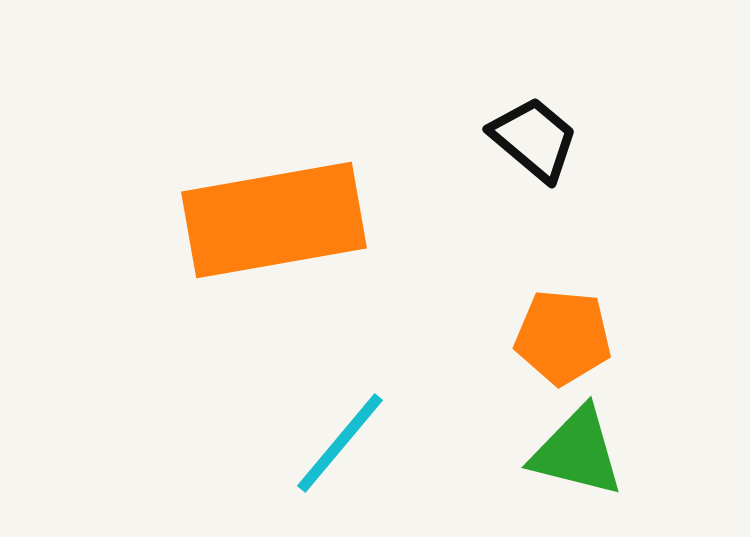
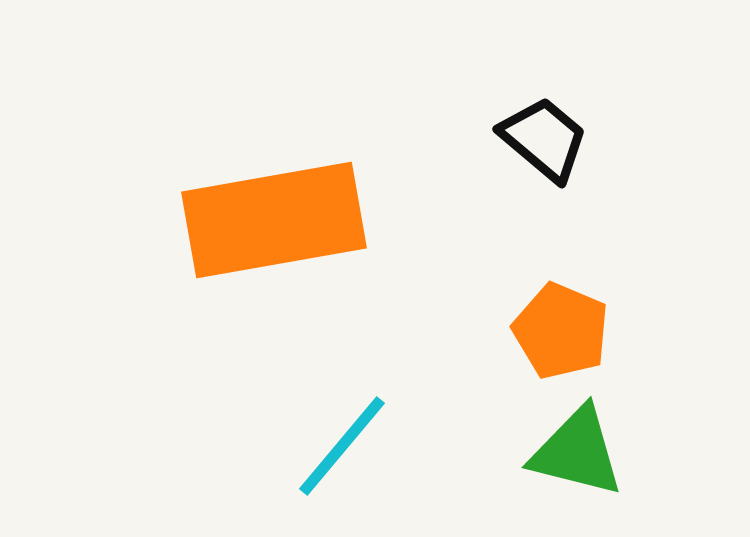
black trapezoid: moved 10 px right
orange pentagon: moved 2 px left, 6 px up; rotated 18 degrees clockwise
cyan line: moved 2 px right, 3 px down
